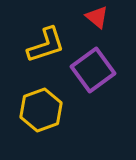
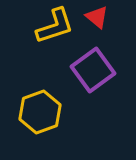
yellow L-shape: moved 9 px right, 19 px up
yellow hexagon: moved 1 px left, 2 px down
